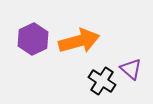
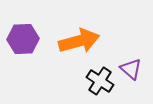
purple hexagon: moved 10 px left; rotated 24 degrees clockwise
black cross: moved 2 px left
